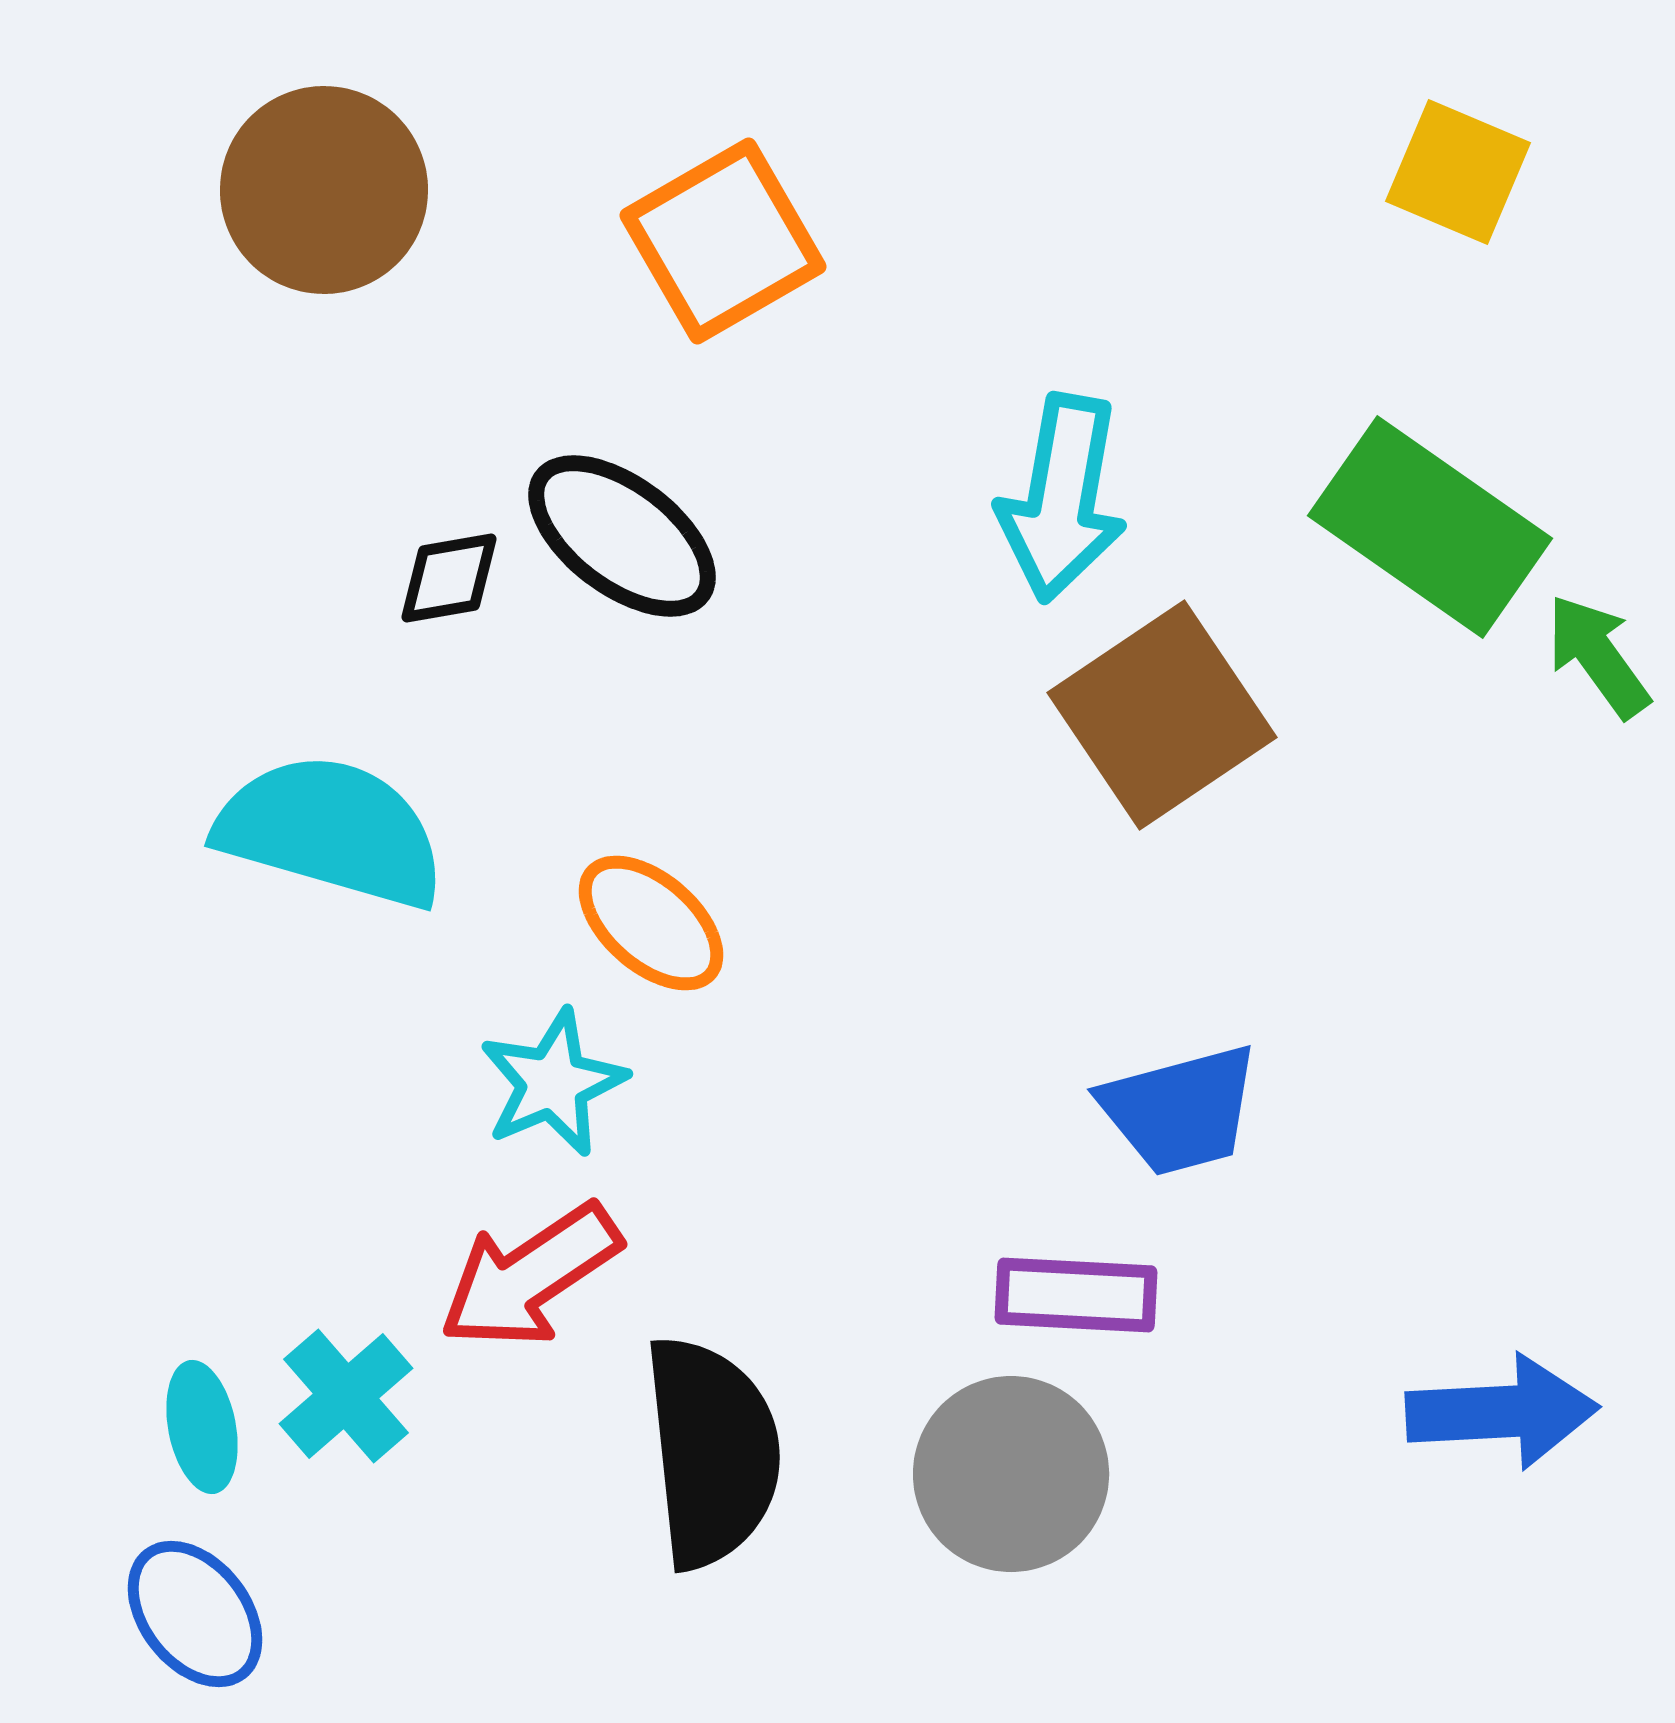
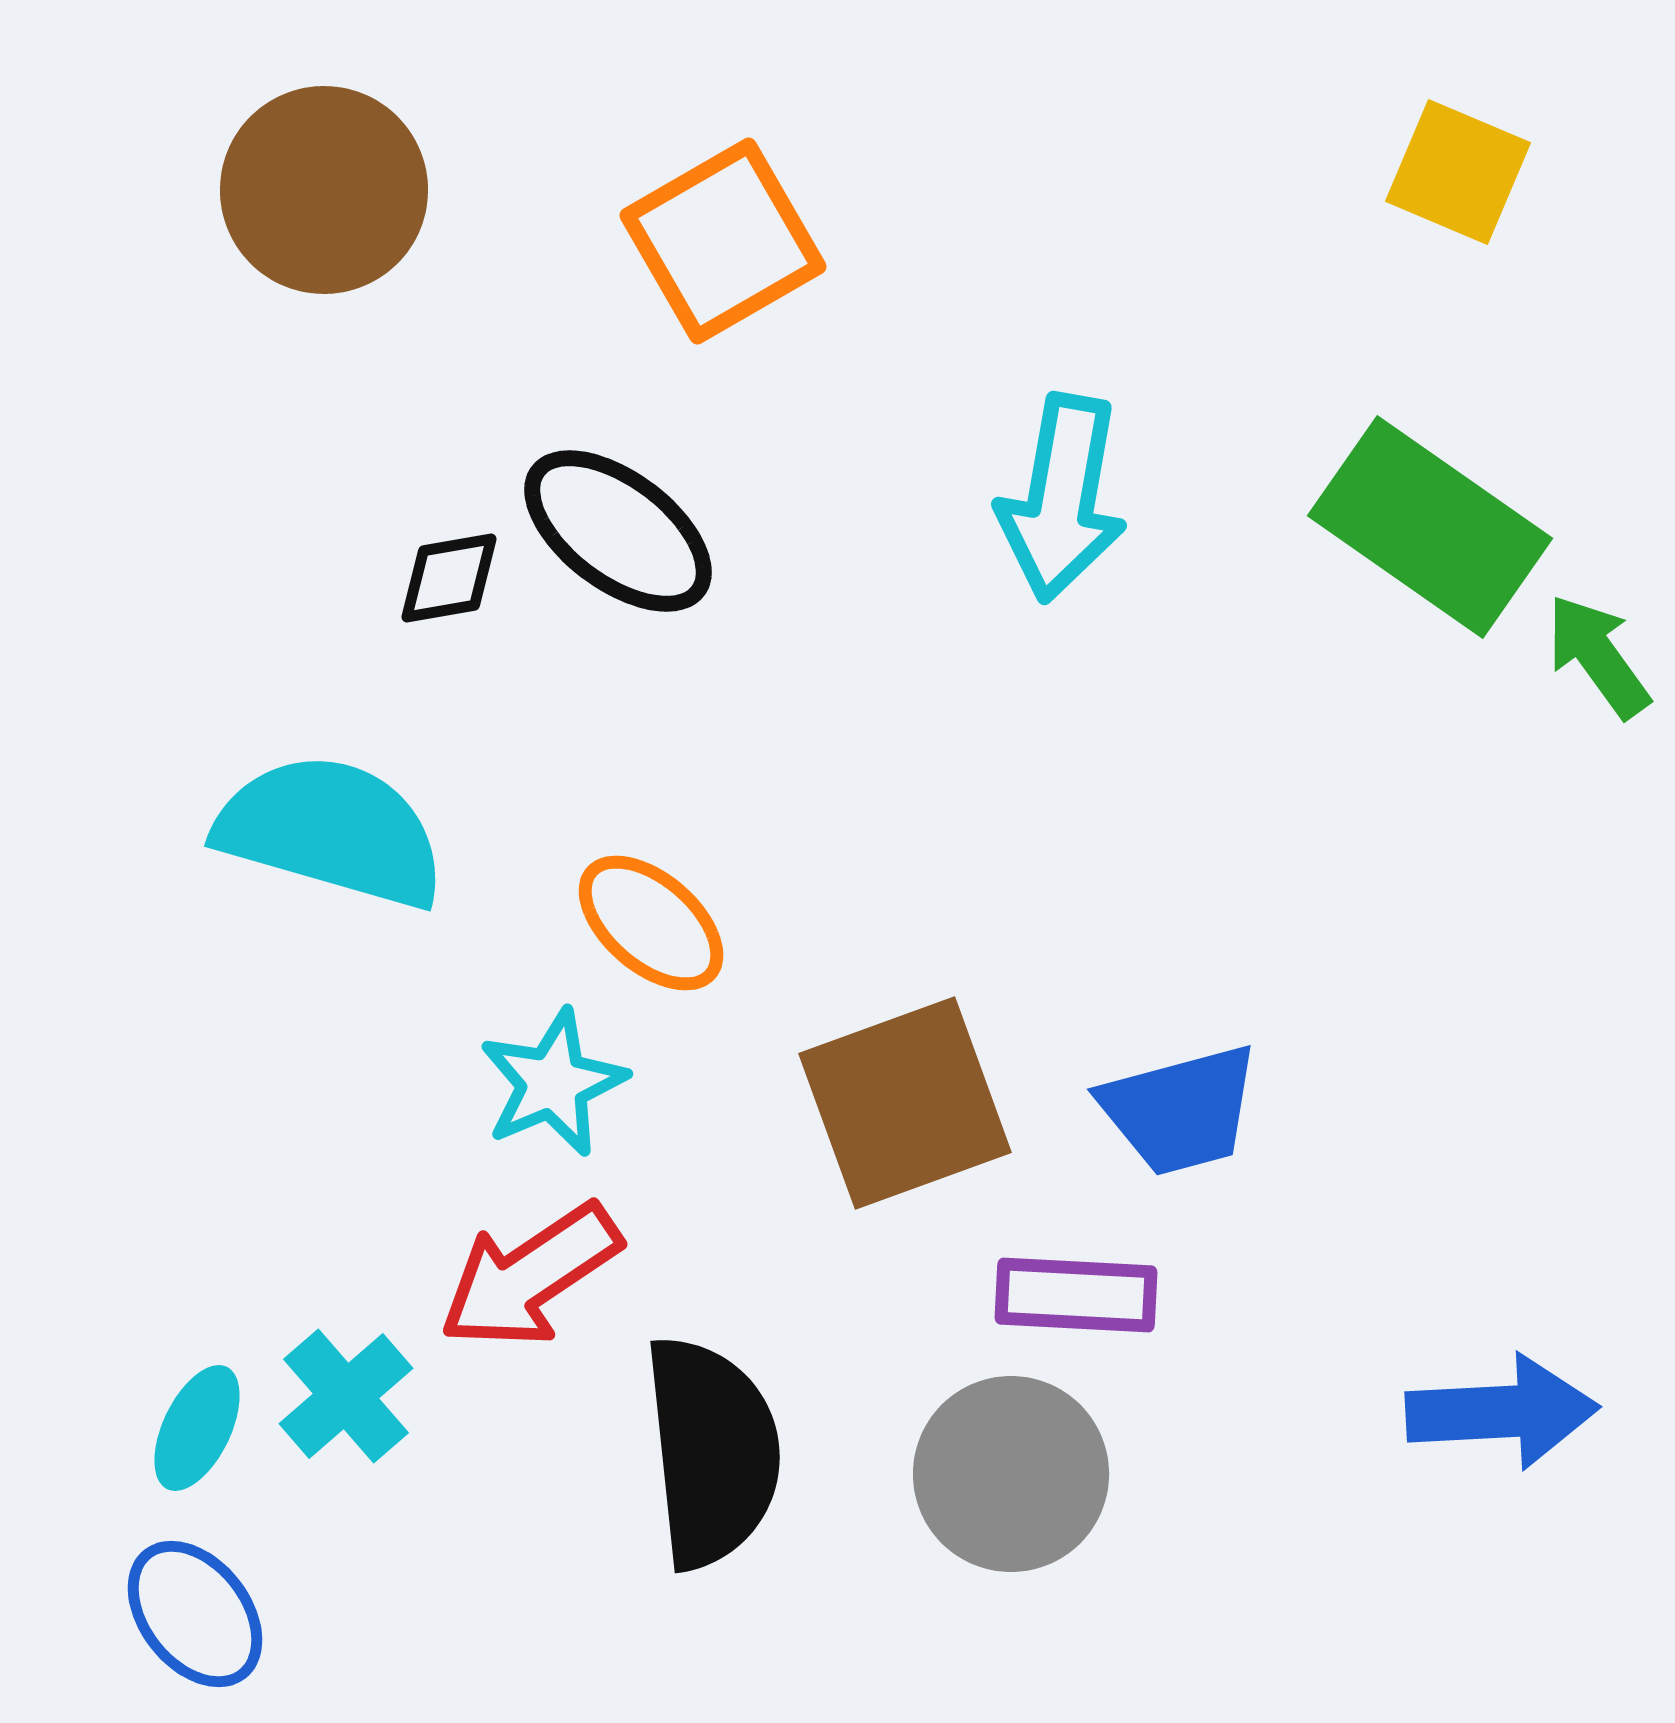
black ellipse: moved 4 px left, 5 px up
brown square: moved 257 px left, 388 px down; rotated 14 degrees clockwise
cyan ellipse: moved 5 px left, 1 px down; rotated 37 degrees clockwise
